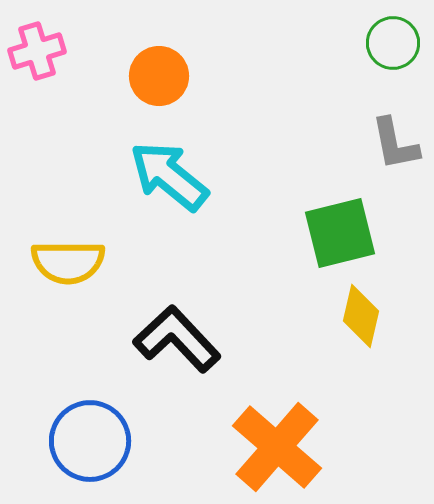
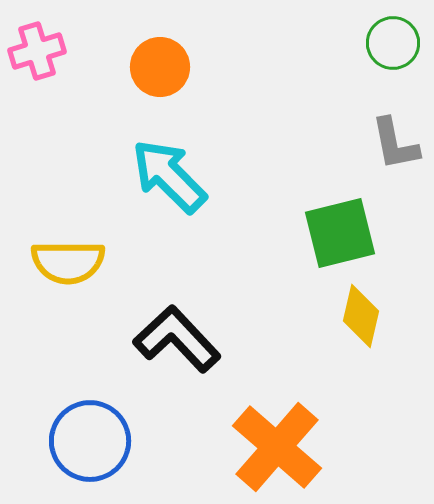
orange circle: moved 1 px right, 9 px up
cyan arrow: rotated 6 degrees clockwise
